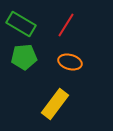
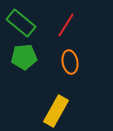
green rectangle: moved 1 px up; rotated 8 degrees clockwise
orange ellipse: rotated 65 degrees clockwise
yellow rectangle: moved 1 px right, 7 px down; rotated 8 degrees counterclockwise
